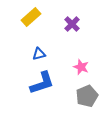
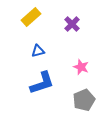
blue triangle: moved 1 px left, 3 px up
gray pentagon: moved 3 px left, 4 px down
